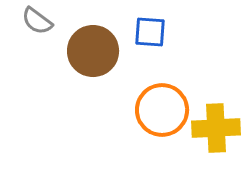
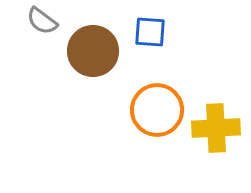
gray semicircle: moved 5 px right
orange circle: moved 5 px left
